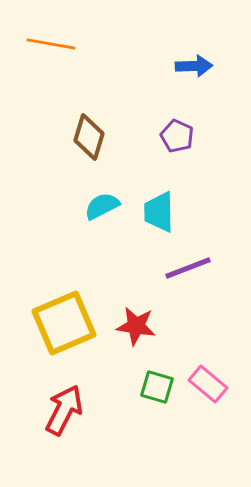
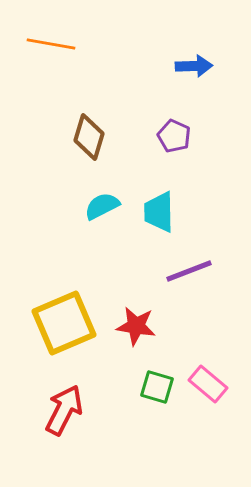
purple pentagon: moved 3 px left
purple line: moved 1 px right, 3 px down
